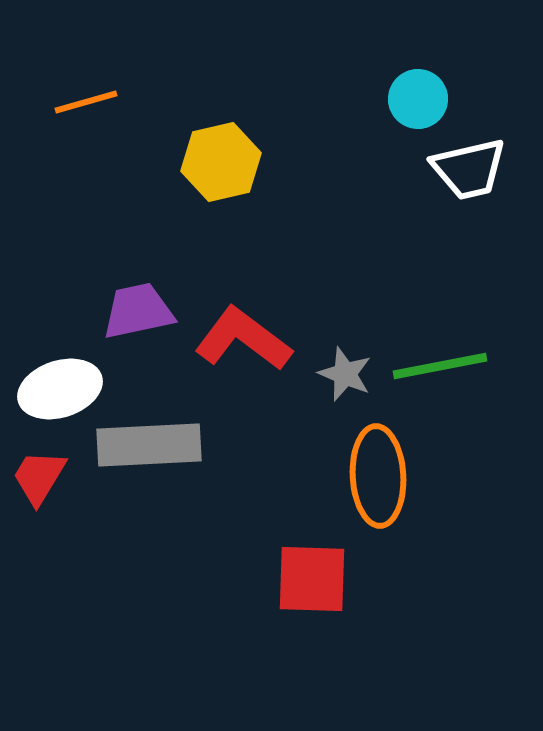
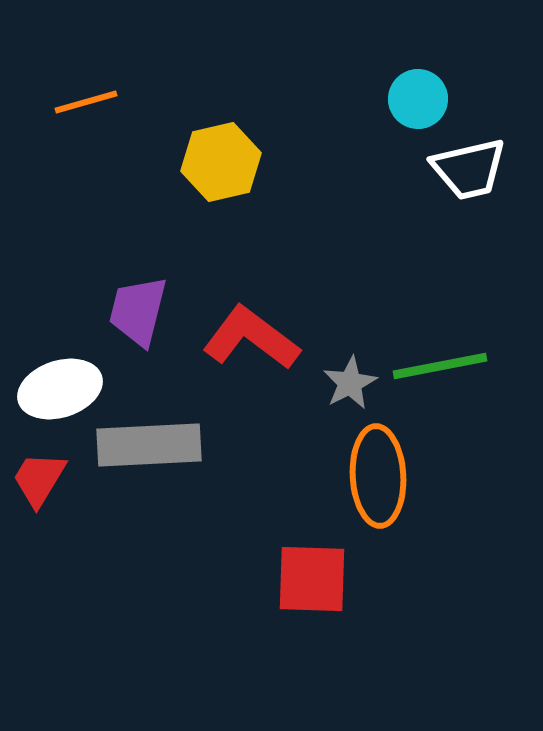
purple trapezoid: rotated 64 degrees counterclockwise
red L-shape: moved 8 px right, 1 px up
gray star: moved 5 px right, 9 px down; rotated 22 degrees clockwise
red trapezoid: moved 2 px down
